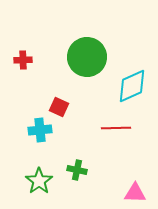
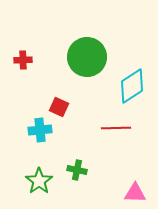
cyan diamond: rotated 9 degrees counterclockwise
